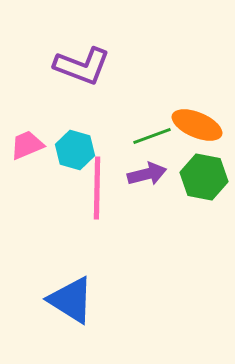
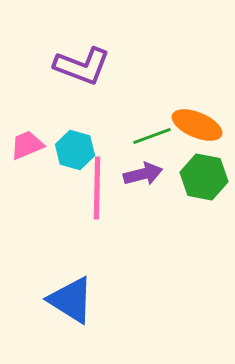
purple arrow: moved 4 px left
